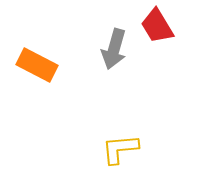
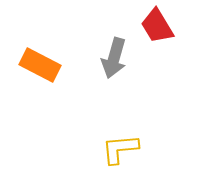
gray arrow: moved 9 px down
orange rectangle: moved 3 px right
